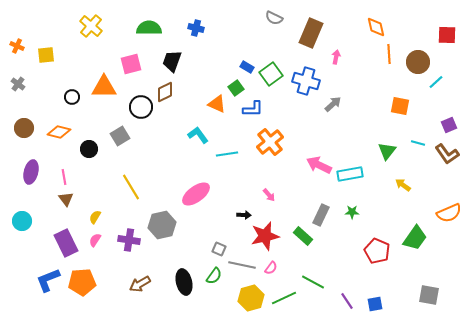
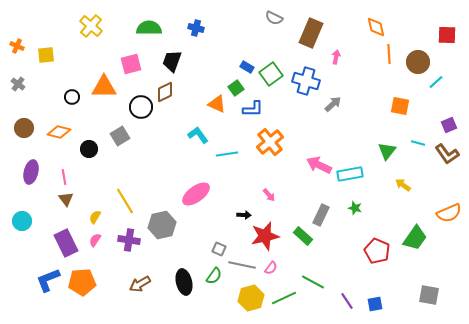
yellow line at (131, 187): moved 6 px left, 14 px down
green star at (352, 212): moved 3 px right, 4 px up; rotated 16 degrees clockwise
